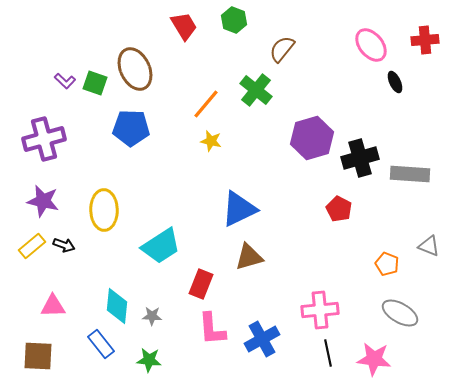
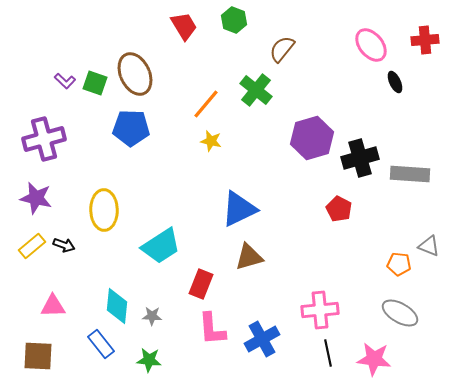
brown ellipse: moved 5 px down
purple star: moved 7 px left, 3 px up
orange pentagon: moved 12 px right; rotated 15 degrees counterclockwise
